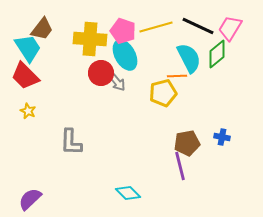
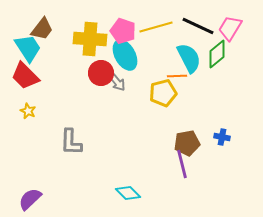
purple line: moved 2 px right, 2 px up
